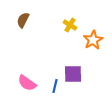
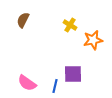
orange star: rotated 18 degrees clockwise
